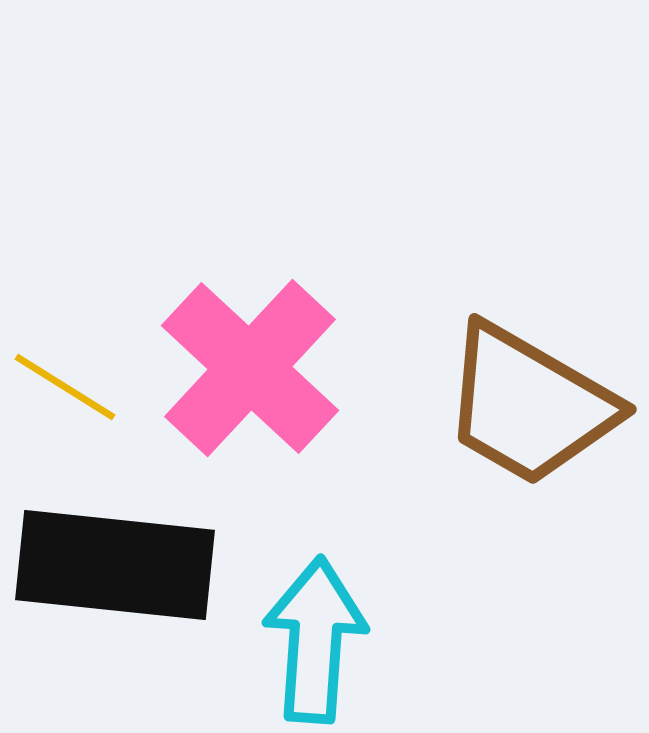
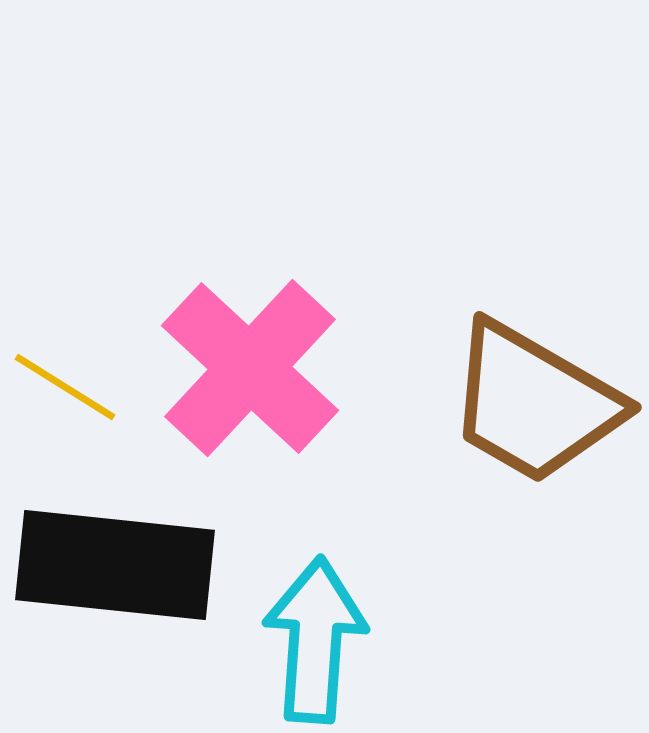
brown trapezoid: moved 5 px right, 2 px up
